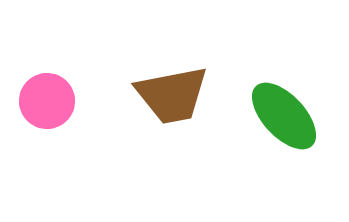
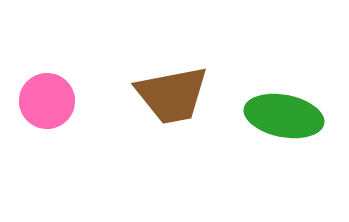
green ellipse: rotated 36 degrees counterclockwise
